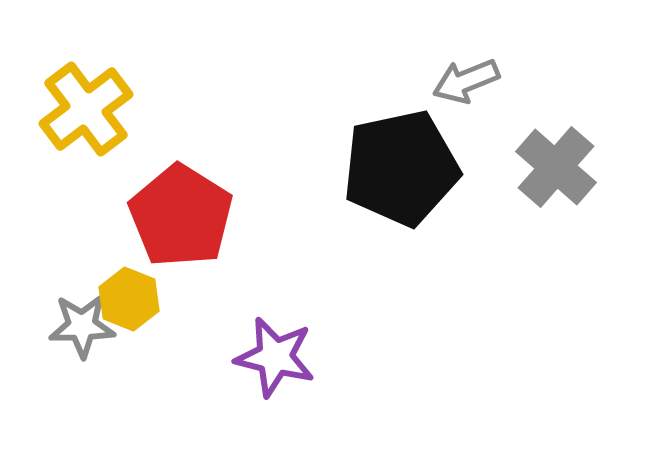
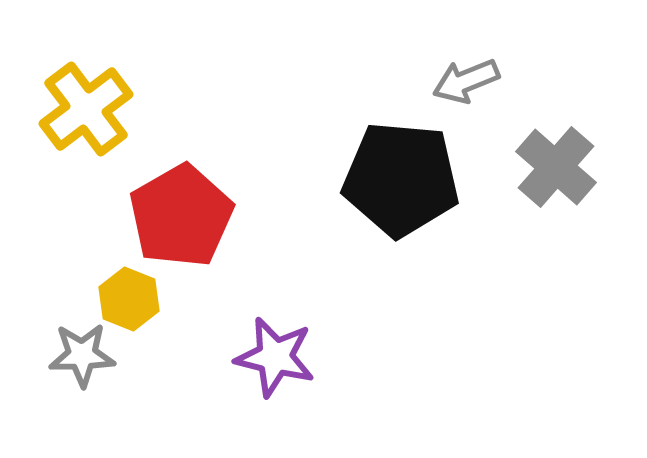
black pentagon: moved 11 px down; rotated 17 degrees clockwise
red pentagon: rotated 10 degrees clockwise
gray star: moved 29 px down
